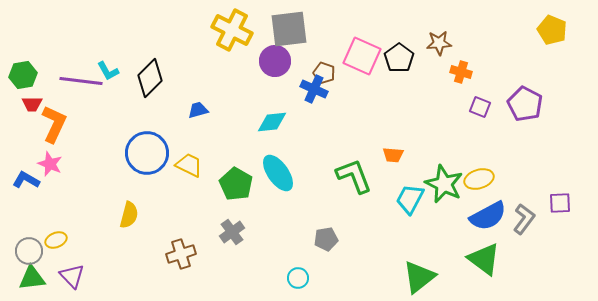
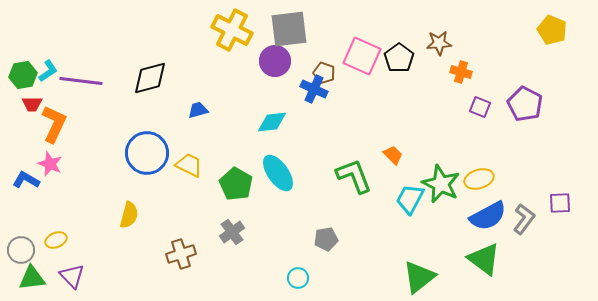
cyan L-shape at (108, 71): moved 60 px left; rotated 95 degrees counterclockwise
black diamond at (150, 78): rotated 30 degrees clockwise
orange trapezoid at (393, 155): rotated 140 degrees counterclockwise
green star at (444, 184): moved 3 px left
gray circle at (29, 251): moved 8 px left, 1 px up
